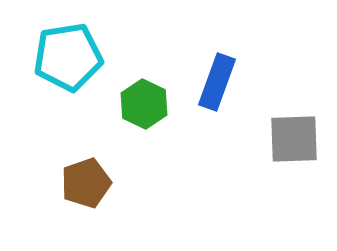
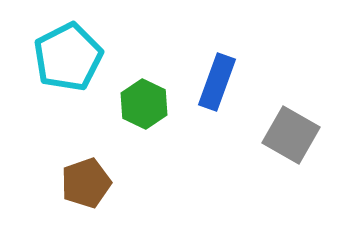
cyan pentagon: rotated 18 degrees counterclockwise
gray square: moved 3 px left, 4 px up; rotated 32 degrees clockwise
